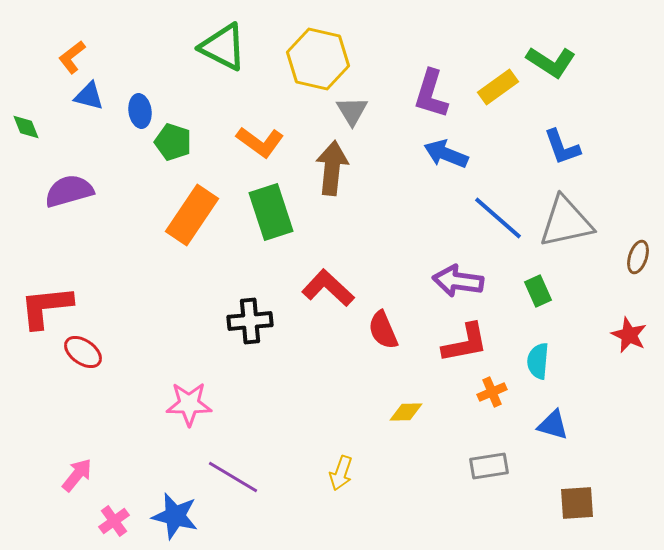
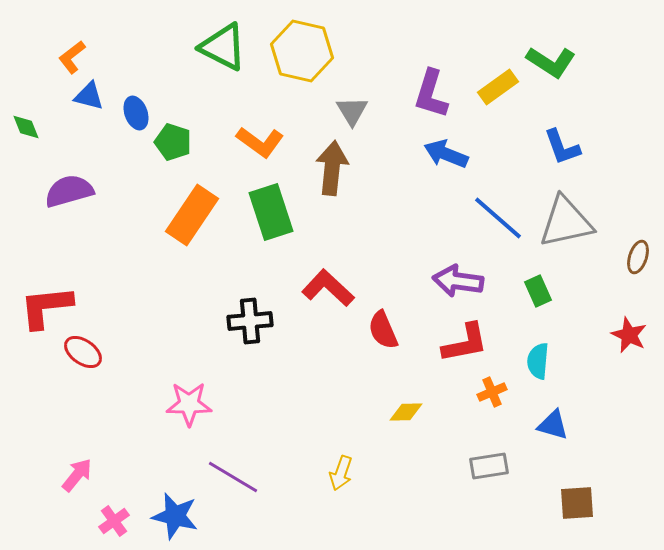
yellow hexagon at (318, 59): moved 16 px left, 8 px up
blue ellipse at (140, 111): moved 4 px left, 2 px down; rotated 12 degrees counterclockwise
